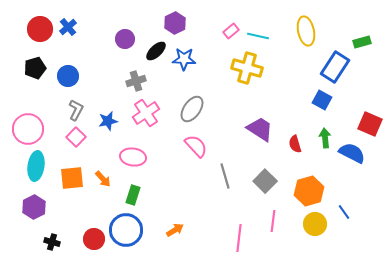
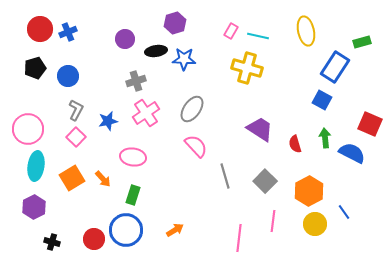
purple hexagon at (175, 23): rotated 10 degrees clockwise
blue cross at (68, 27): moved 5 px down; rotated 18 degrees clockwise
pink rectangle at (231, 31): rotated 21 degrees counterclockwise
black ellipse at (156, 51): rotated 35 degrees clockwise
orange square at (72, 178): rotated 25 degrees counterclockwise
orange hexagon at (309, 191): rotated 12 degrees counterclockwise
